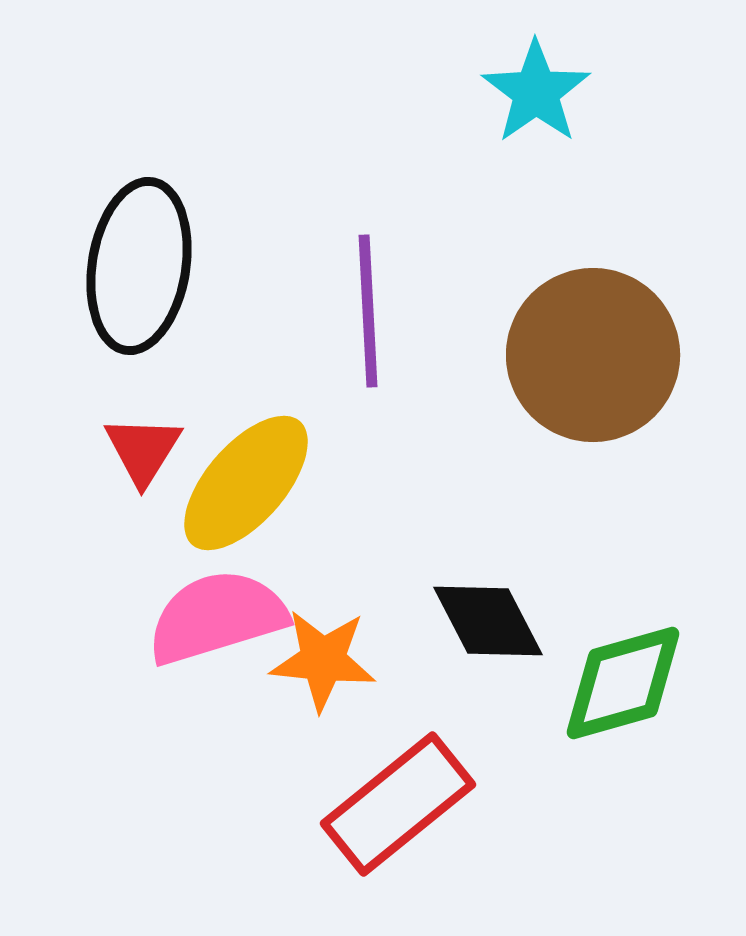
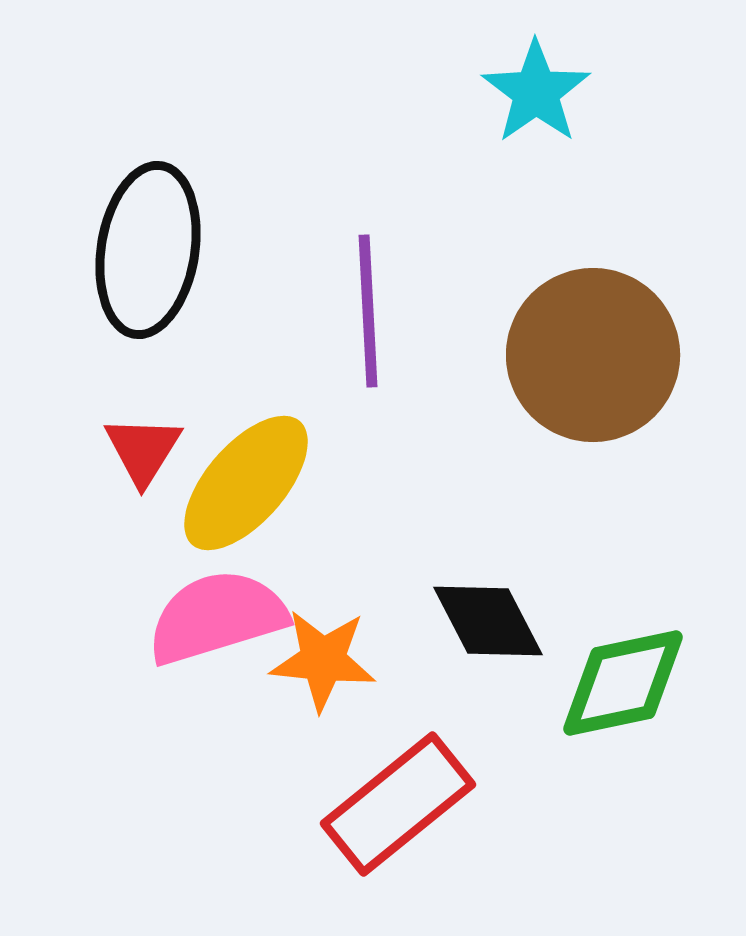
black ellipse: moved 9 px right, 16 px up
green diamond: rotated 4 degrees clockwise
